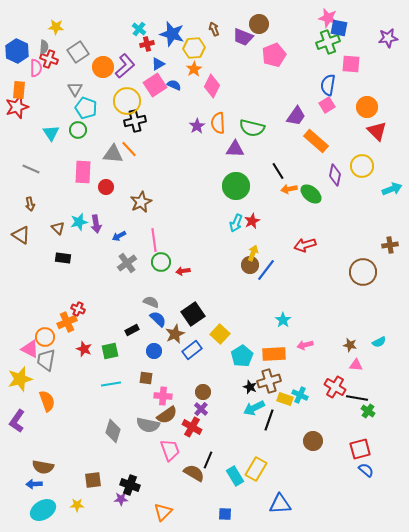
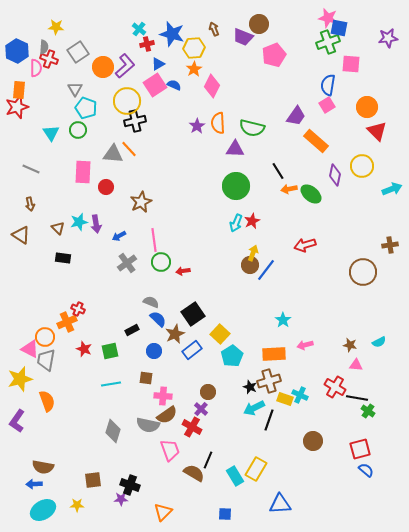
cyan pentagon at (242, 356): moved 10 px left
brown circle at (203, 392): moved 5 px right
